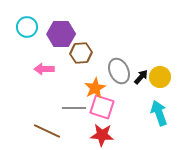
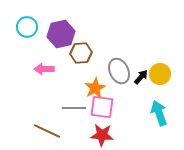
purple hexagon: rotated 12 degrees counterclockwise
yellow circle: moved 3 px up
pink square: rotated 10 degrees counterclockwise
